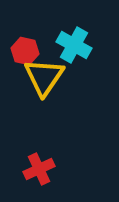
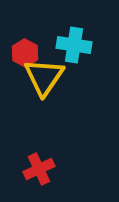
cyan cross: rotated 20 degrees counterclockwise
red hexagon: moved 2 px down; rotated 16 degrees clockwise
